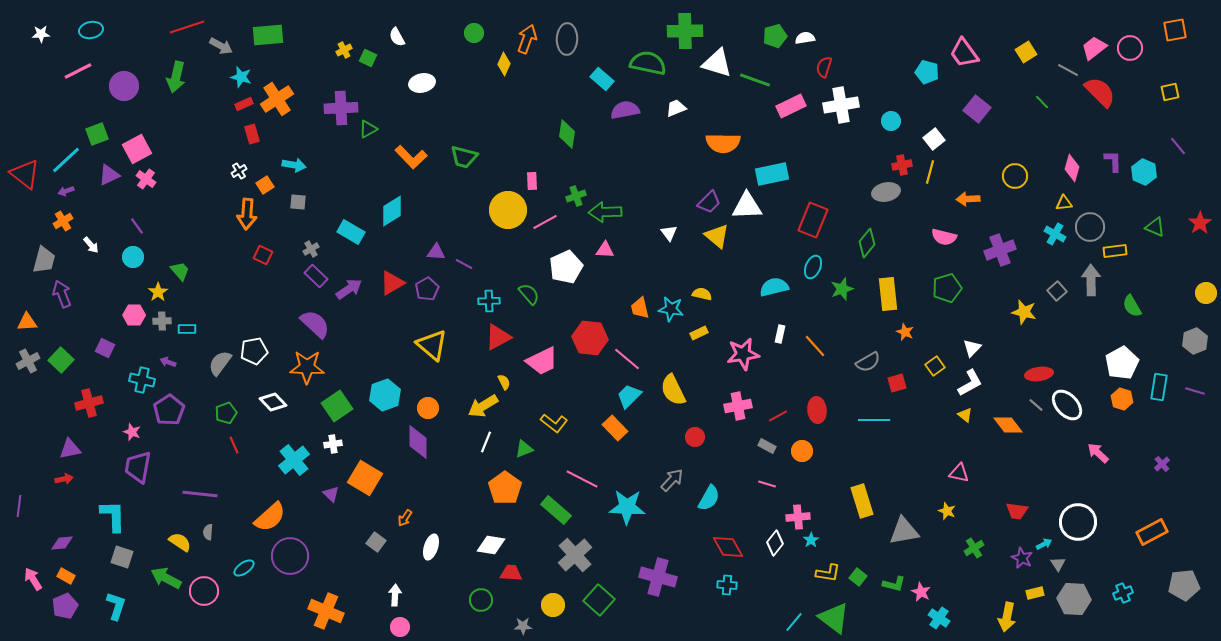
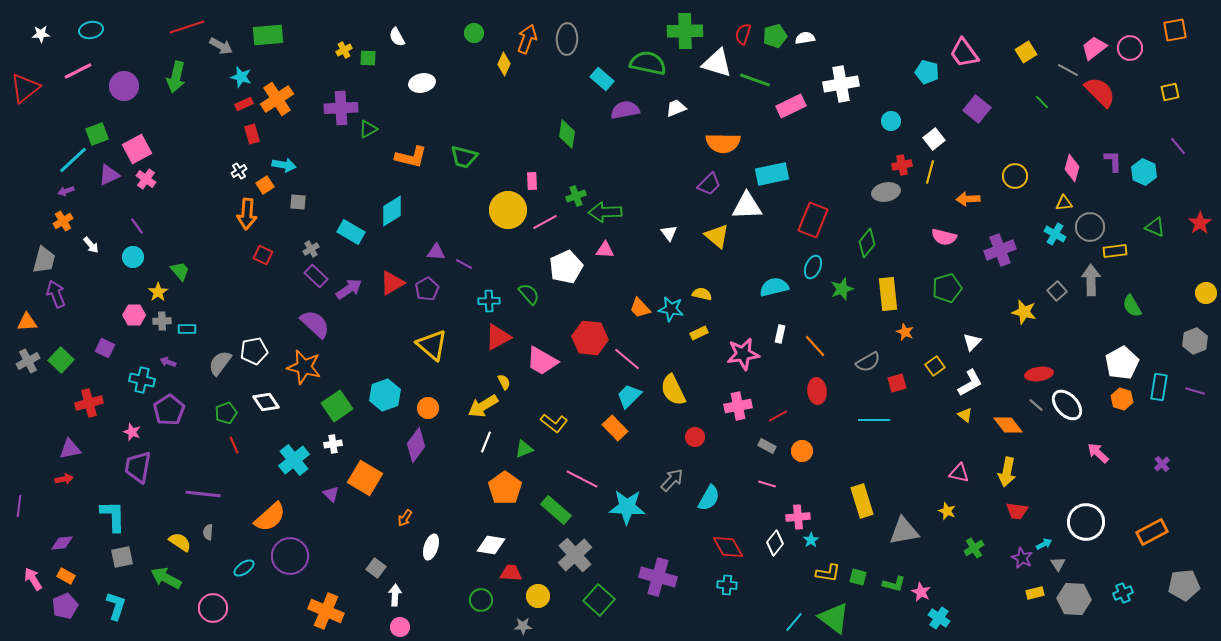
green square at (368, 58): rotated 24 degrees counterclockwise
red semicircle at (824, 67): moved 81 px left, 33 px up
white cross at (841, 105): moved 21 px up
orange L-shape at (411, 157): rotated 32 degrees counterclockwise
cyan line at (66, 160): moved 7 px right
cyan arrow at (294, 165): moved 10 px left
red triangle at (25, 174): moved 86 px up; rotated 44 degrees clockwise
purple trapezoid at (709, 202): moved 18 px up
purple arrow at (62, 294): moved 6 px left
orange trapezoid at (640, 308): rotated 30 degrees counterclockwise
white triangle at (972, 348): moved 6 px up
pink trapezoid at (542, 361): rotated 56 degrees clockwise
orange star at (307, 367): moved 3 px left; rotated 12 degrees clockwise
white diamond at (273, 402): moved 7 px left; rotated 8 degrees clockwise
red ellipse at (817, 410): moved 19 px up
purple diamond at (418, 442): moved 2 px left, 3 px down; rotated 36 degrees clockwise
purple line at (200, 494): moved 3 px right
white circle at (1078, 522): moved 8 px right
gray square at (376, 542): moved 26 px down
gray square at (122, 557): rotated 30 degrees counterclockwise
green square at (858, 577): rotated 24 degrees counterclockwise
pink circle at (204, 591): moved 9 px right, 17 px down
yellow circle at (553, 605): moved 15 px left, 9 px up
yellow arrow at (1007, 617): moved 145 px up
